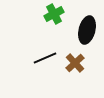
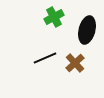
green cross: moved 3 px down
